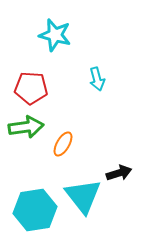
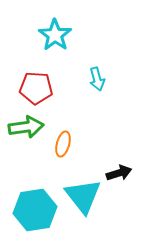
cyan star: rotated 20 degrees clockwise
red pentagon: moved 5 px right
orange ellipse: rotated 15 degrees counterclockwise
